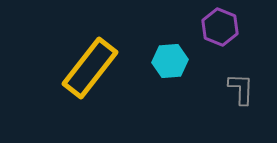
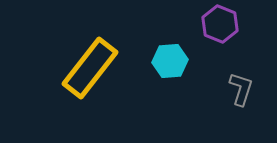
purple hexagon: moved 3 px up
gray L-shape: rotated 16 degrees clockwise
